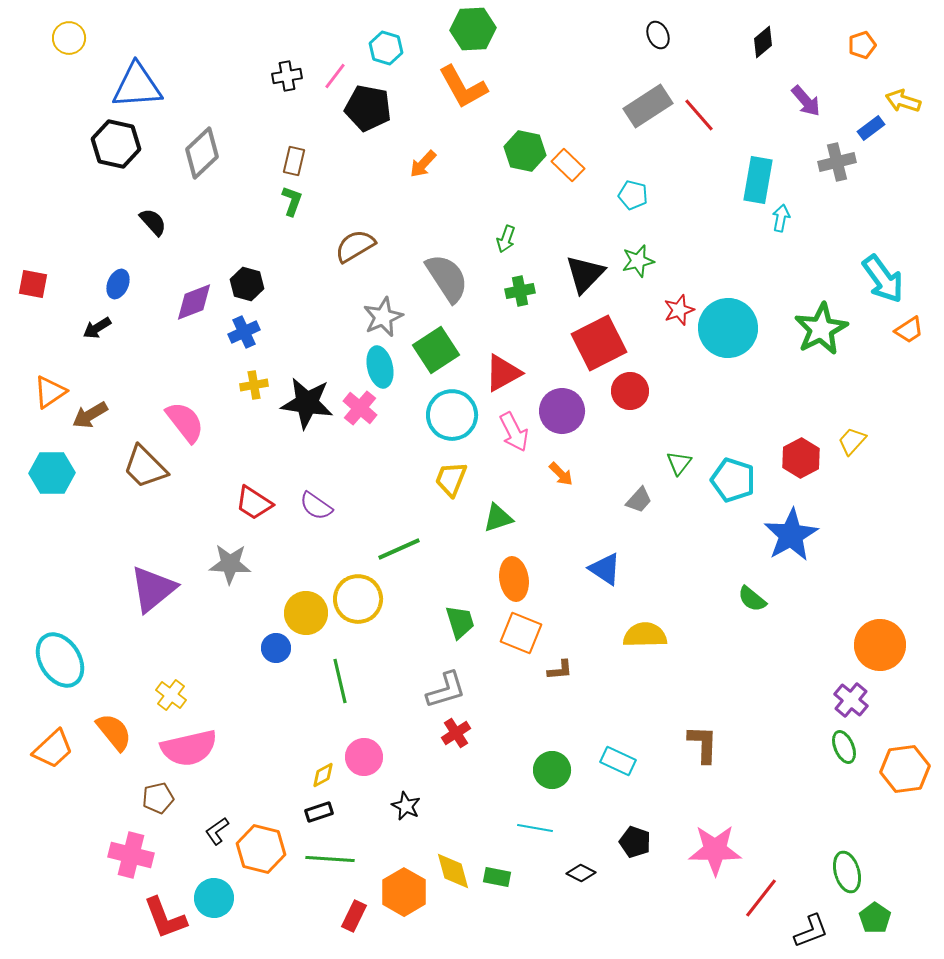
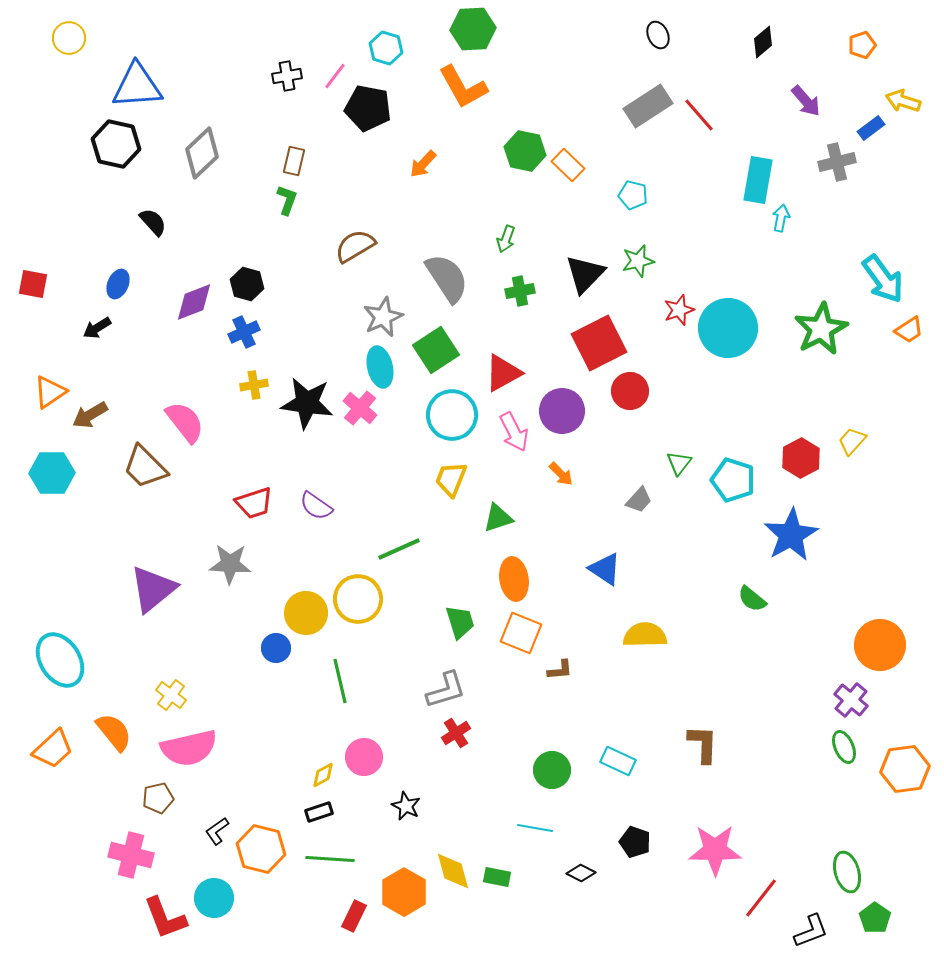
green L-shape at (292, 201): moved 5 px left, 1 px up
red trapezoid at (254, 503): rotated 51 degrees counterclockwise
